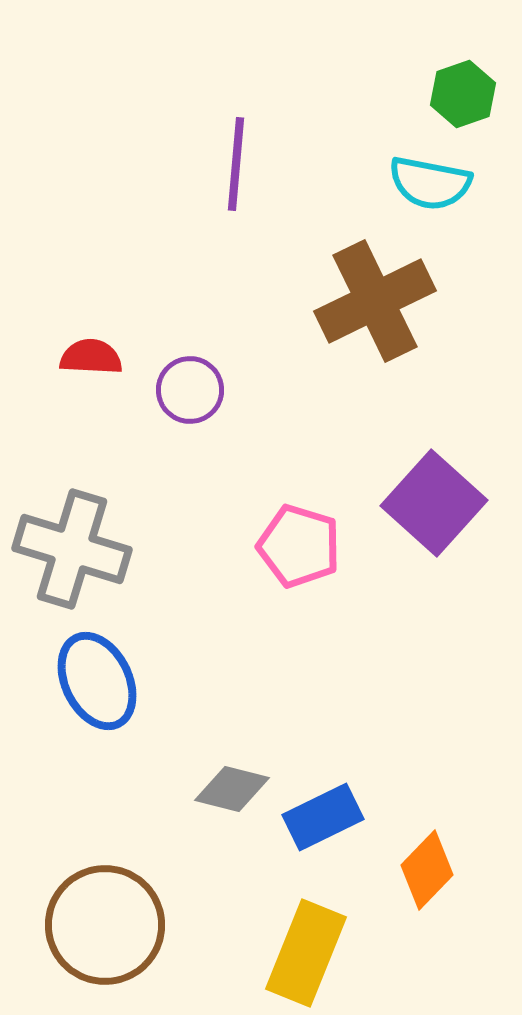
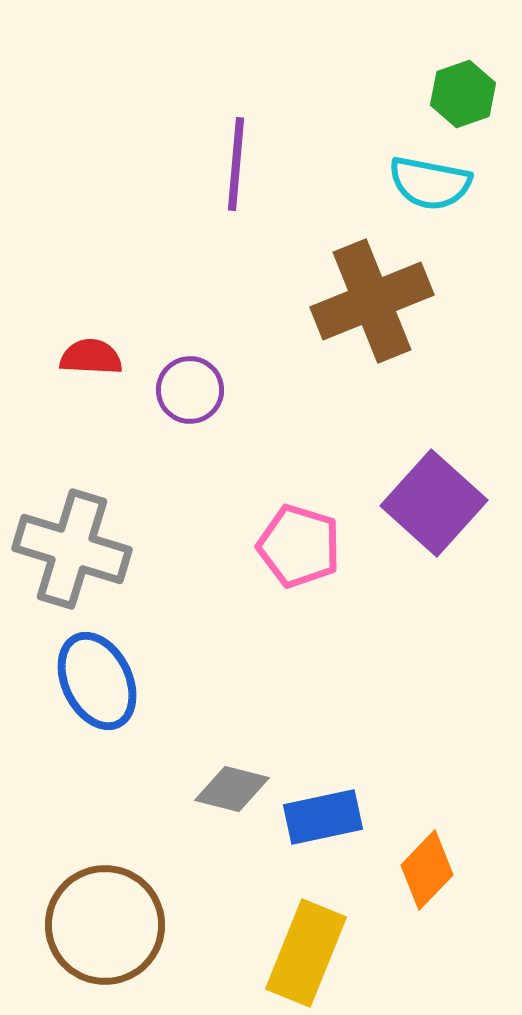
brown cross: moved 3 px left; rotated 4 degrees clockwise
blue rectangle: rotated 14 degrees clockwise
